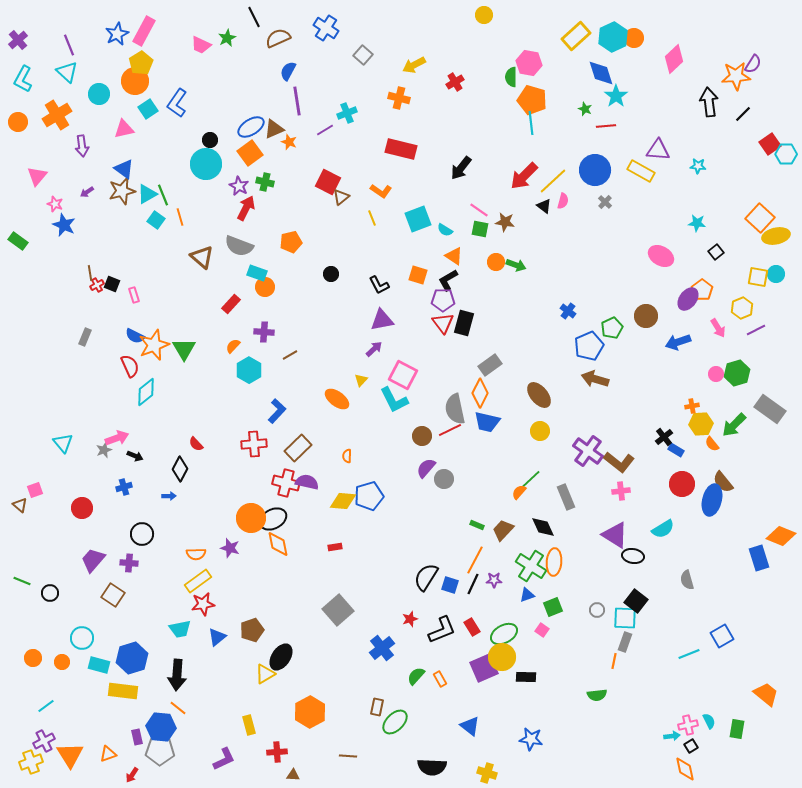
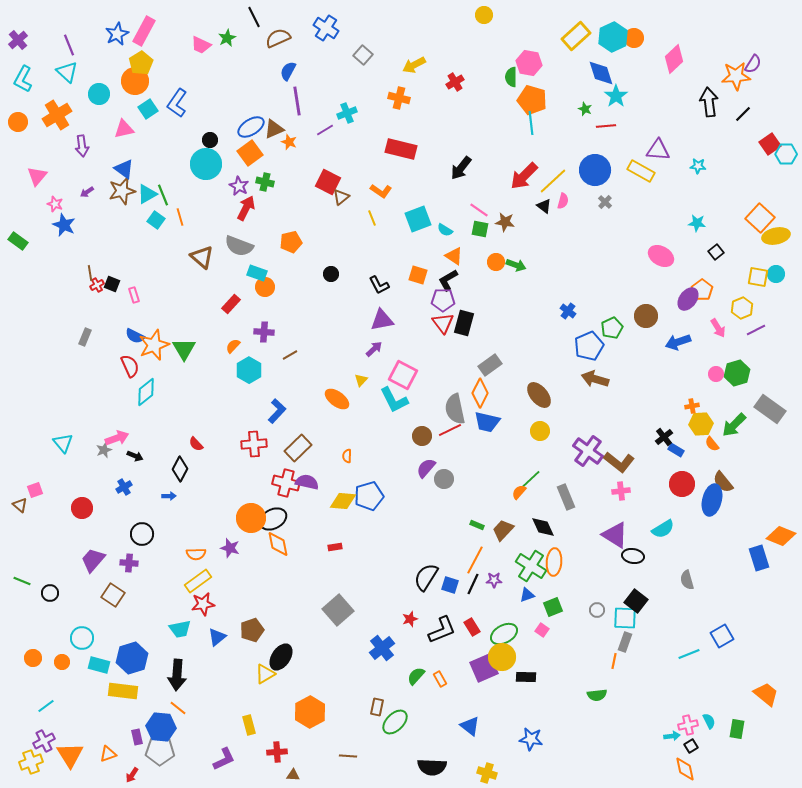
blue cross at (124, 487): rotated 14 degrees counterclockwise
